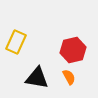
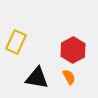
red hexagon: rotated 15 degrees counterclockwise
